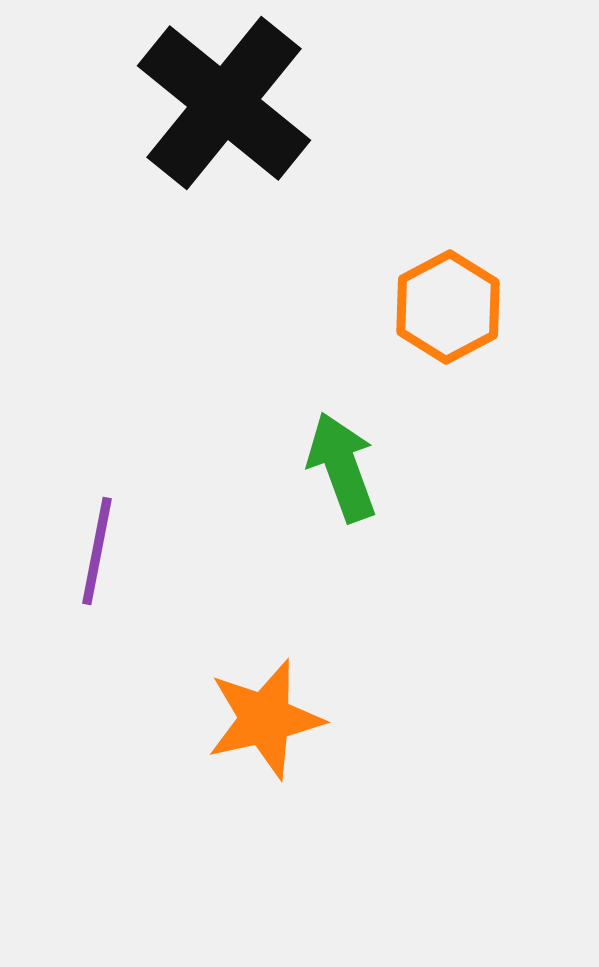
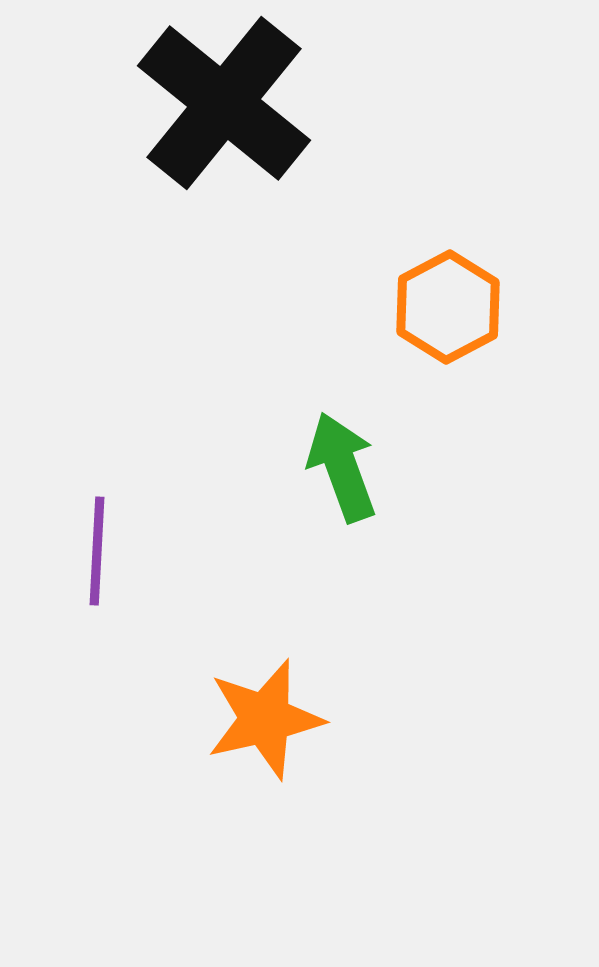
purple line: rotated 8 degrees counterclockwise
